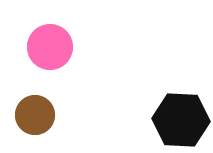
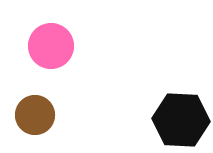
pink circle: moved 1 px right, 1 px up
